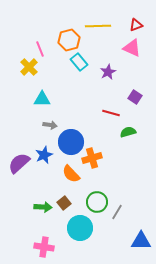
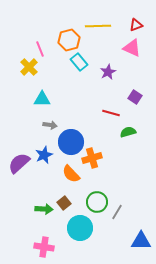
green arrow: moved 1 px right, 2 px down
